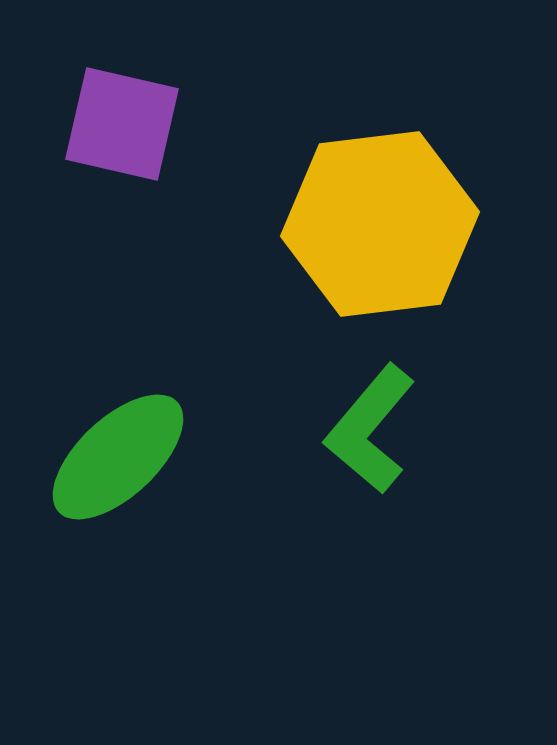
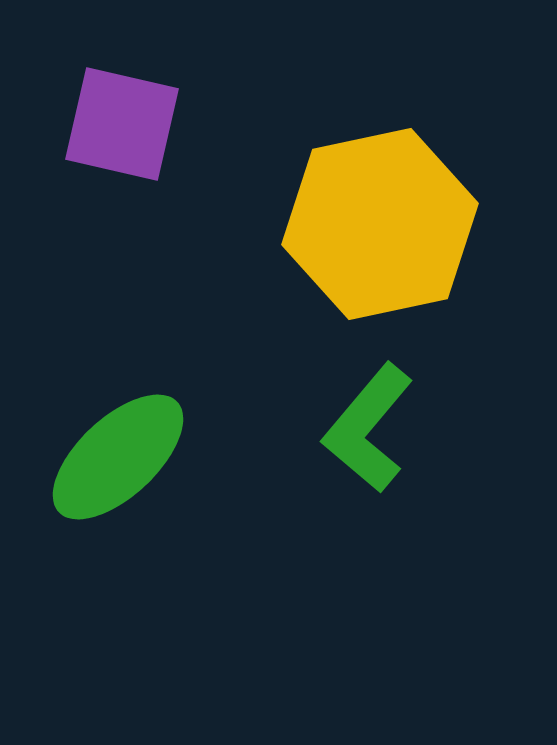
yellow hexagon: rotated 5 degrees counterclockwise
green L-shape: moved 2 px left, 1 px up
